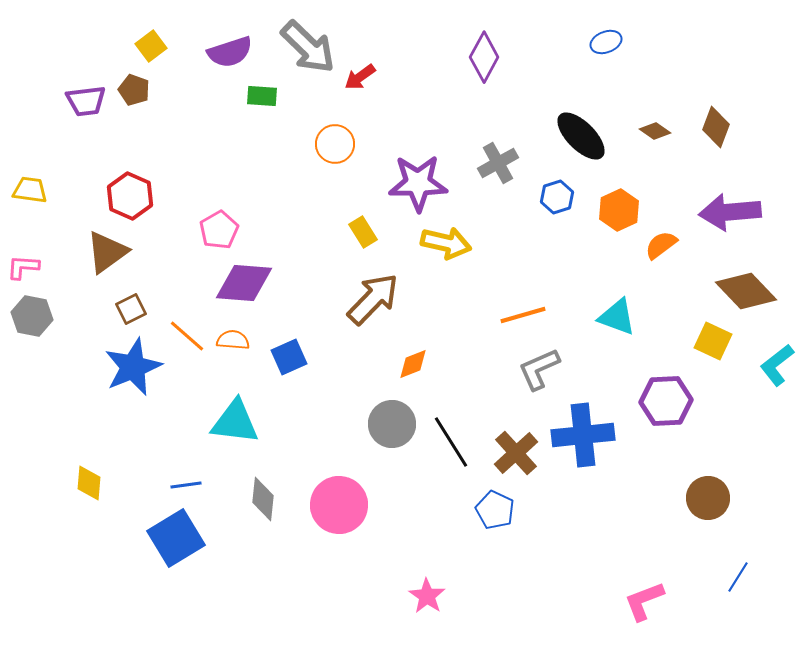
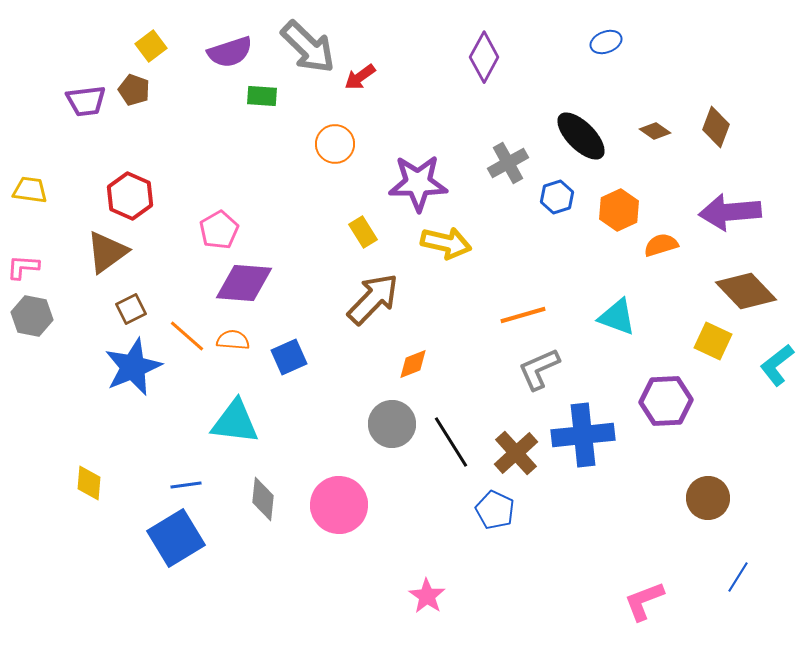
gray cross at (498, 163): moved 10 px right
orange semicircle at (661, 245): rotated 20 degrees clockwise
